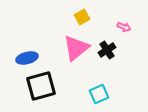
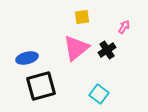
yellow square: rotated 21 degrees clockwise
pink arrow: rotated 80 degrees counterclockwise
cyan square: rotated 30 degrees counterclockwise
